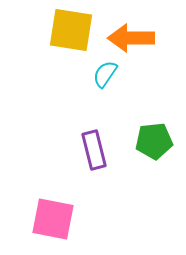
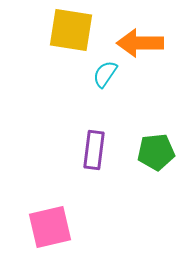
orange arrow: moved 9 px right, 5 px down
green pentagon: moved 2 px right, 11 px down
purple rectangle: rotated 21 degrees clockwise
pink square: moved 3 px left, 8 px down; rotated 24 degrees counterclockwise
